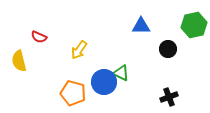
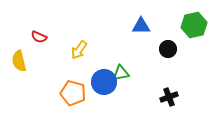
green triangle: rotated 36 degrees counterclockwise
